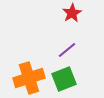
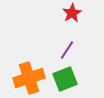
purple line: rotated 18 degrees counterclockwise
green square: moved 1 px right
